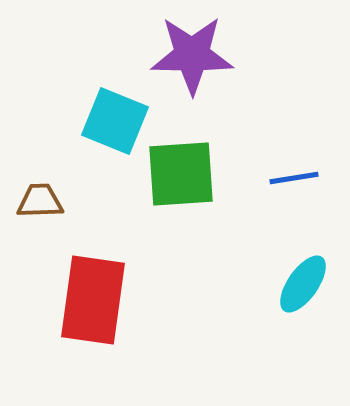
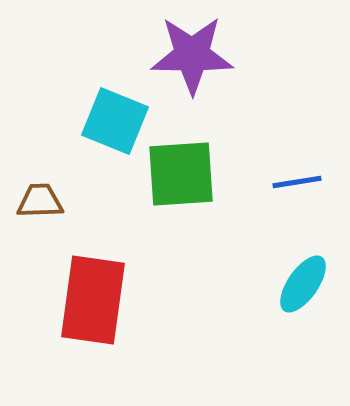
blue line: moved 3 px right, 4 px down
